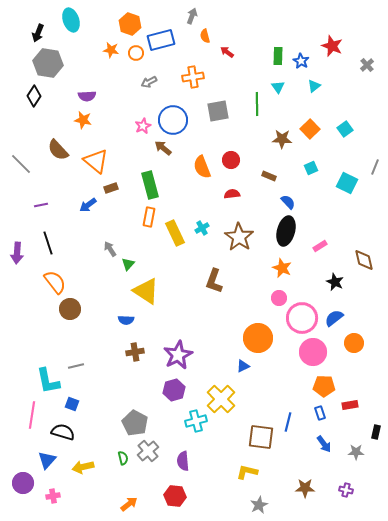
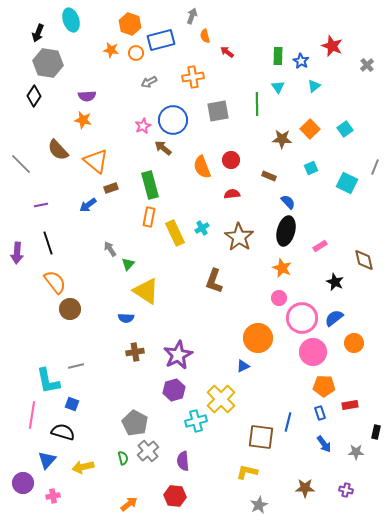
blue semicircle at (126, 320): moved 2 px up
